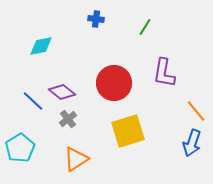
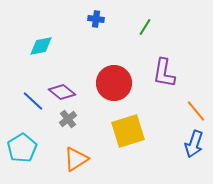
blue arrow: moved 2 px right, 1 px down
cyan pentagon: moved 2 px right
